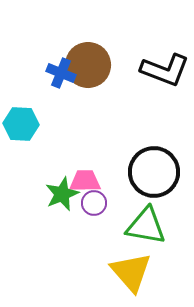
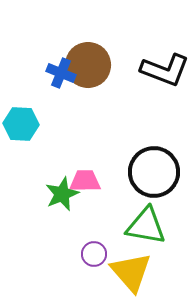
purple circle: moved 51 px down
